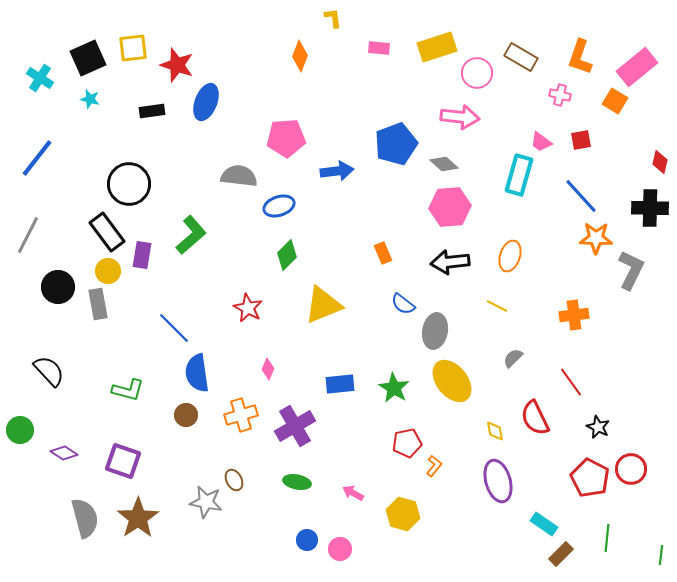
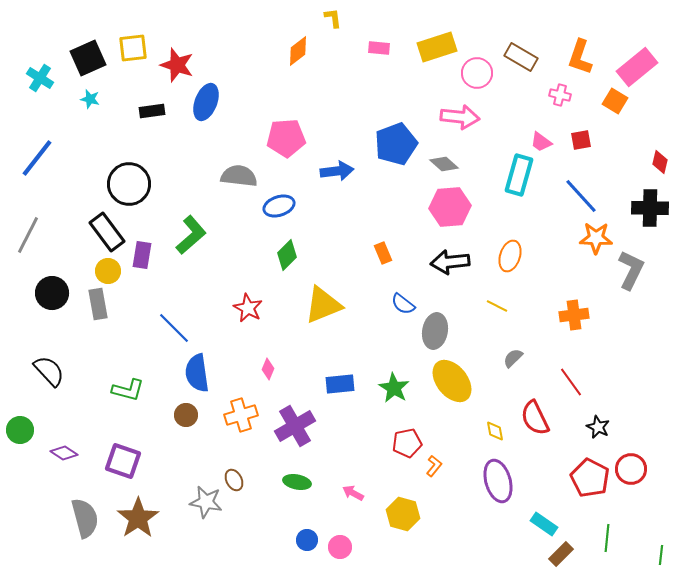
orange diamond at (300, 56): moved 2 px left, 5 px up; rotated 32 degrees clockwise
black circle at (58, 287): moved 6 px left, 6 px down
pink circle at (340, 549): moved 2 px up
